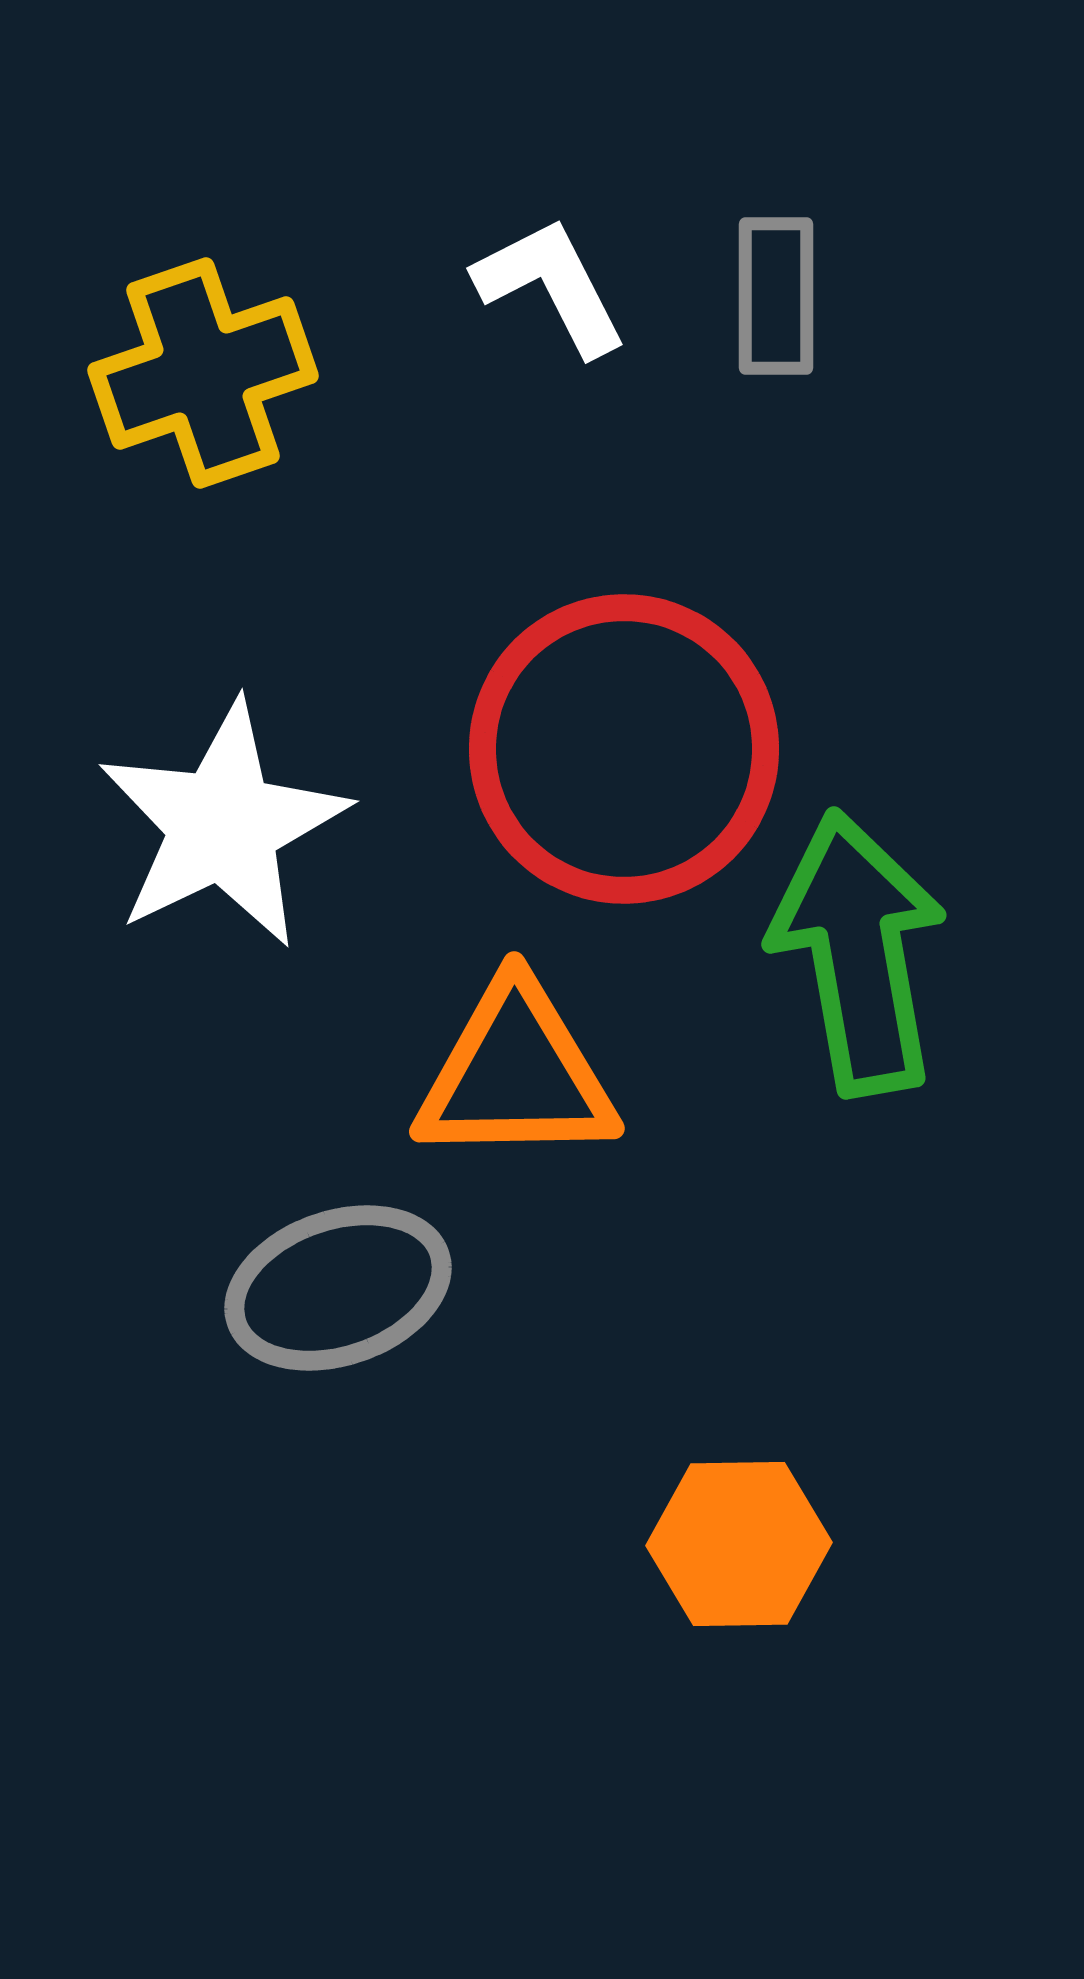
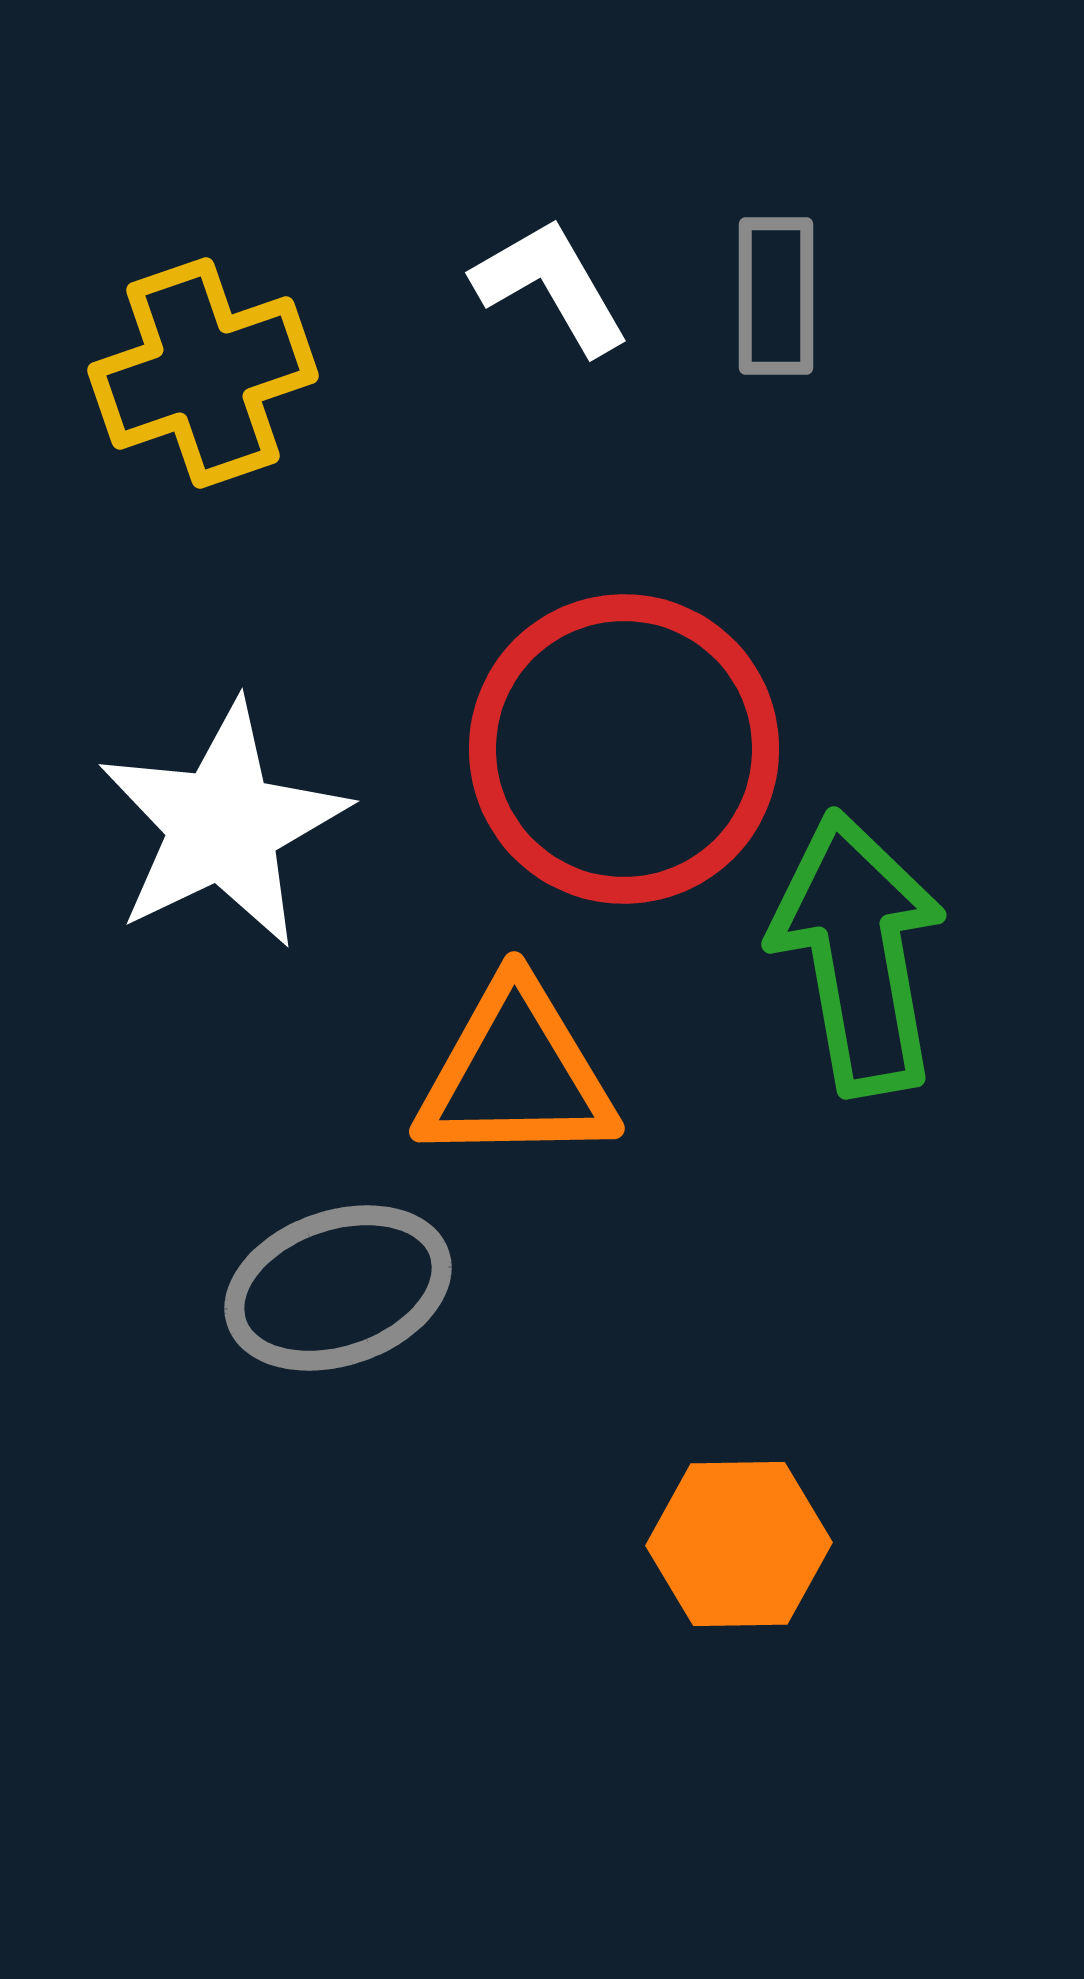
white L-shape: rotated 3 degrees counterclockwise
